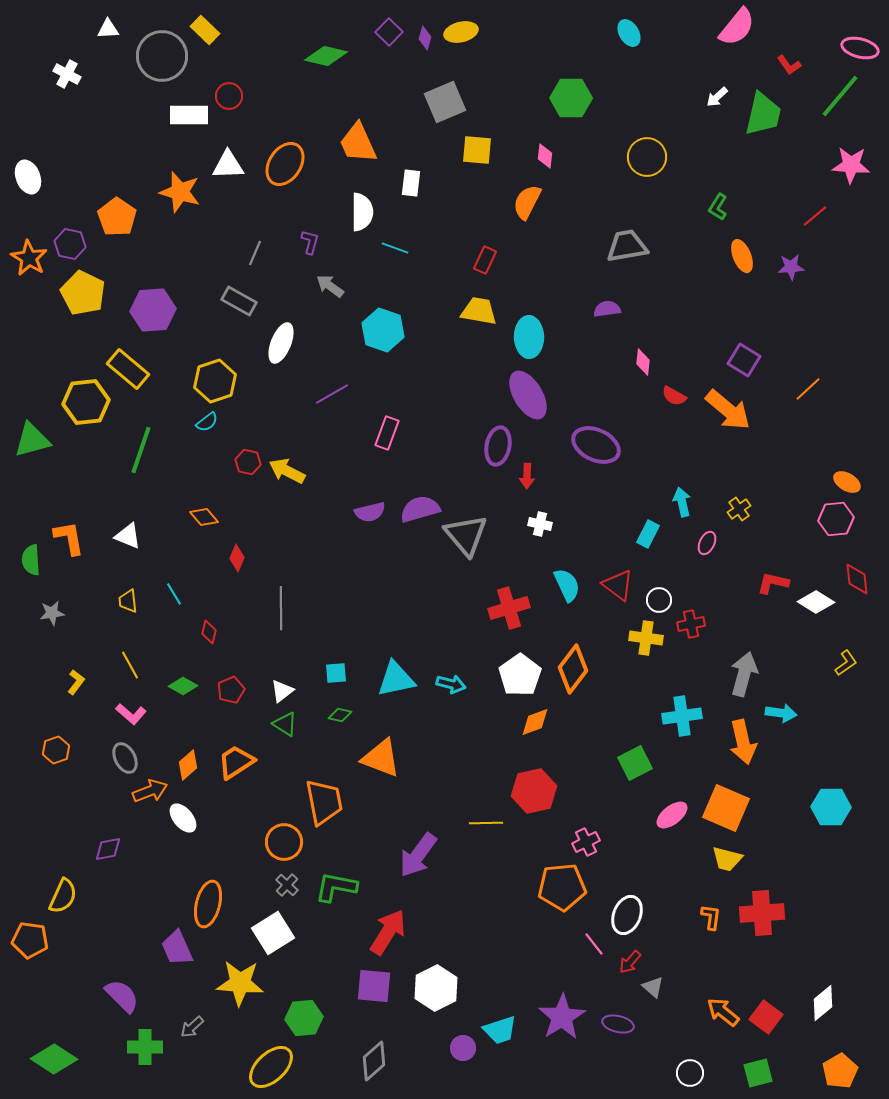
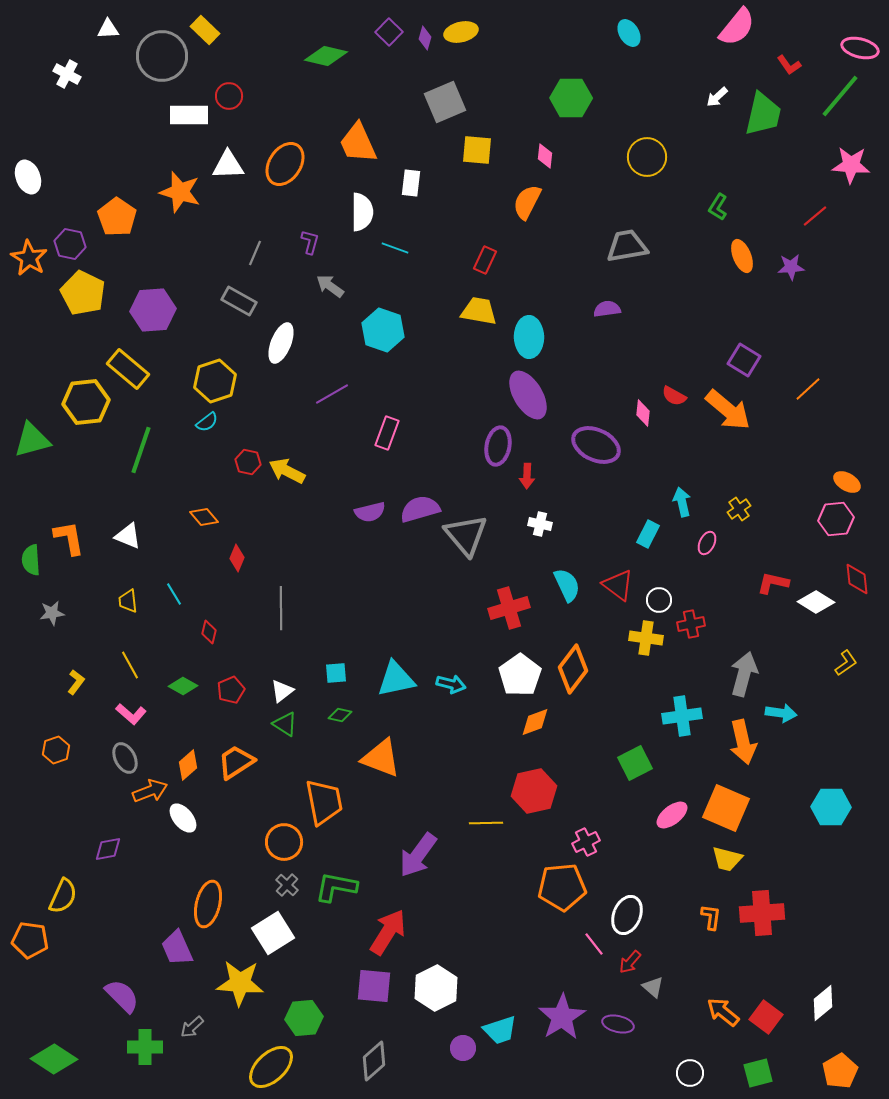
pink diamond at (643, 362): moved 51 px down
